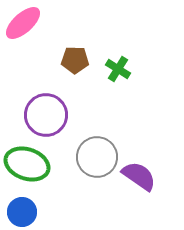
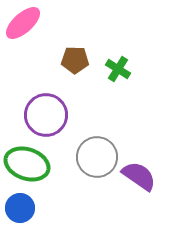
blue circle: moved 2 px left, 4 px up
